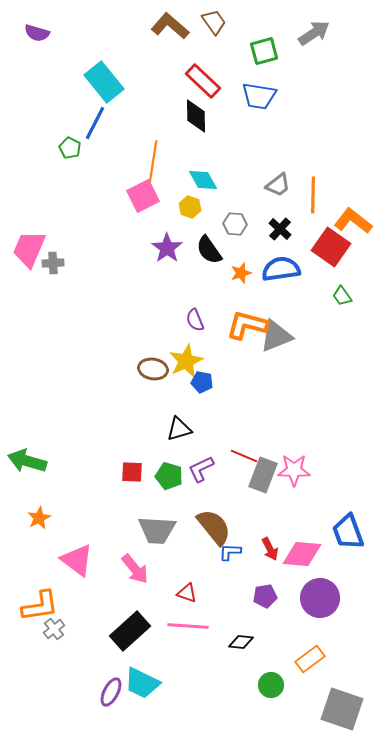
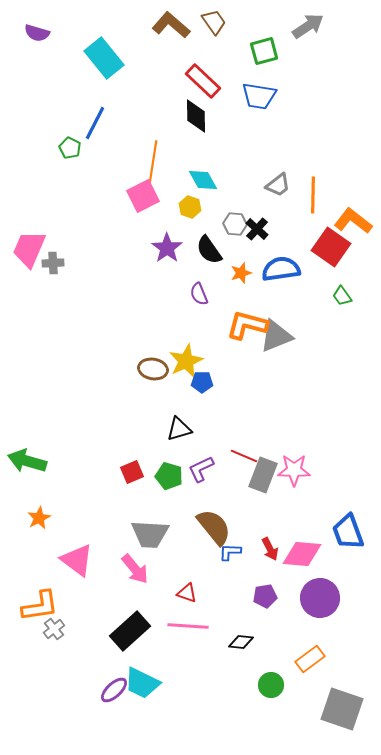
brown L-shape at (170, 26): moved 1 px right, 1 px up
gray arrow at (314, 33): moved 6 px left, 7 px up
cyan rectangle at (104, 82): moved 24 px up
black cross at (280, 229): moved 23 px left
purple semicircle at (195, 320): moved 4 px right, 26 px up
blue pentagon at (202, 382): rotated 10 degrees counterclockwise
red square at (132, 472): rotated 25 degrees counterclockwise
gray trapezoid at (157, 530): moved 7 px left, 4 px down
purple ellipse at (111, 692): moved 3 px right, 2 px up; rotated 20 degrees clockwise
